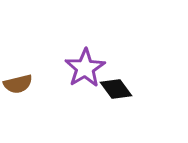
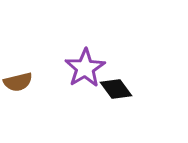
brown semicircle: moved 2 px up
